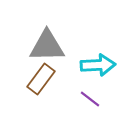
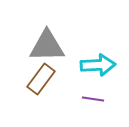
purple line: moved 3 px right; rotated 30 degrees counterclockwise
